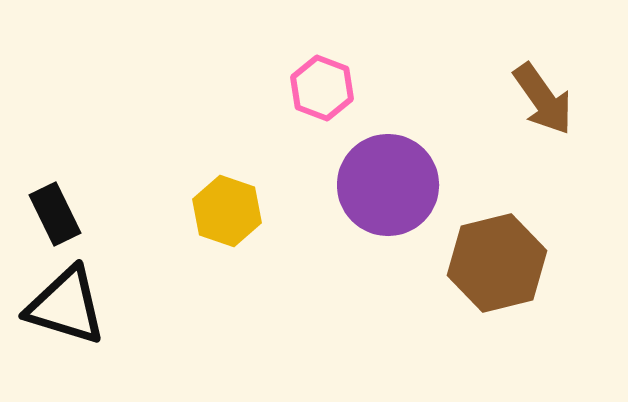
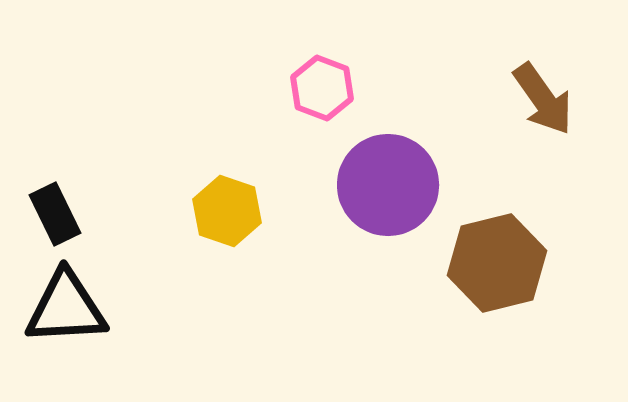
black triangle: moved 2 px down; rotated 20 degrees counterclockwise
